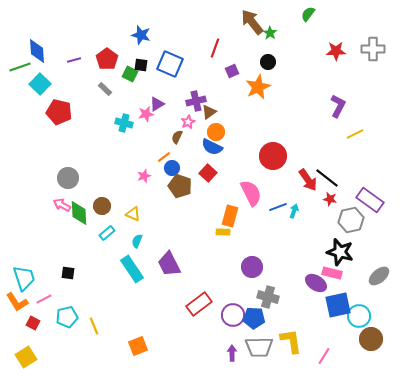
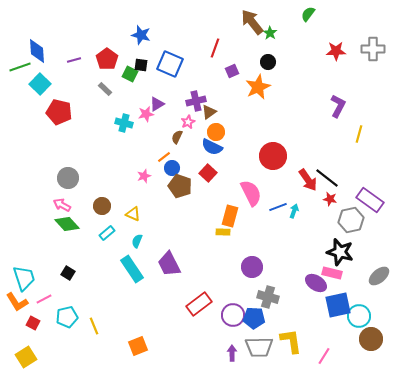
yellow line at (355, 134): moved 4 px right; rotated 48 degrees counterclockwise
green diamond at (79, 213): moved 12 px left, 11 px down; rotated 40 degrees counterclockwise
black square at (68, 273): rotated 24 degrees clockwise
